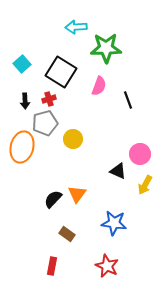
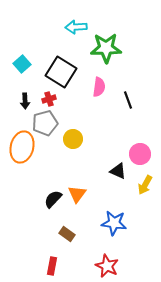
pink semicircle: moved 1 px down; rotated 12 degrees counterclockwise
